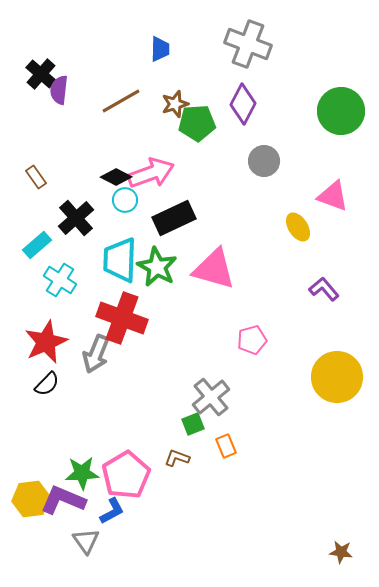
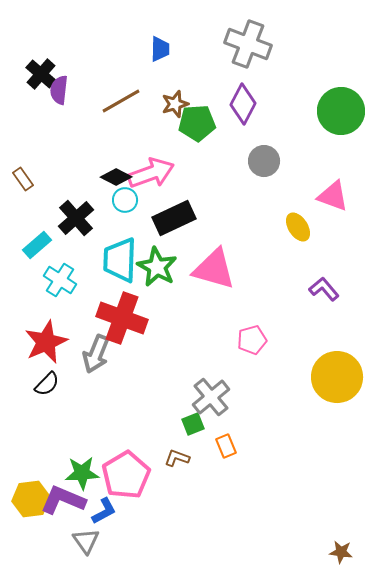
brown rectangle at (36, 177): moved 13 px left, 2 px down
blue L-shape at (112, 511): moved 8 px left
